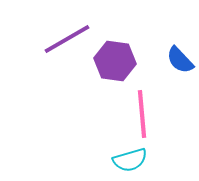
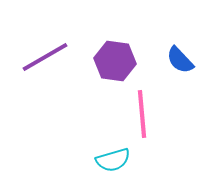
purple line: moved 22 px left, 18 px down
cyan semicircle: moved 17 px left
